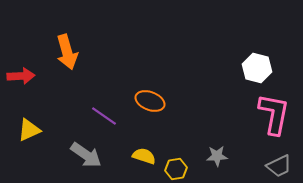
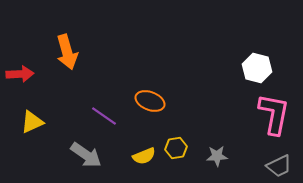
red arrow: moved 1 px left, 2 px up
yellow triangle: moved 3 px right, 8 px up
yellow semicircle: rotated 140 degrees clockwise
yellow hexagon: moved 21 px up
